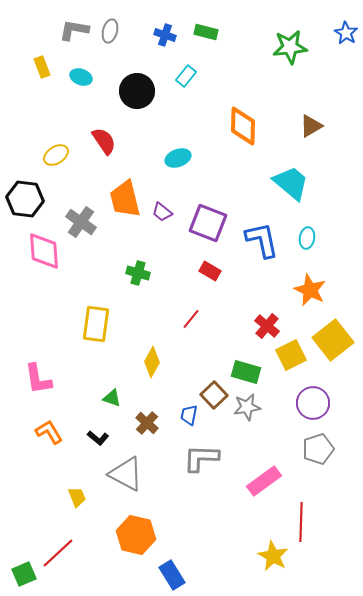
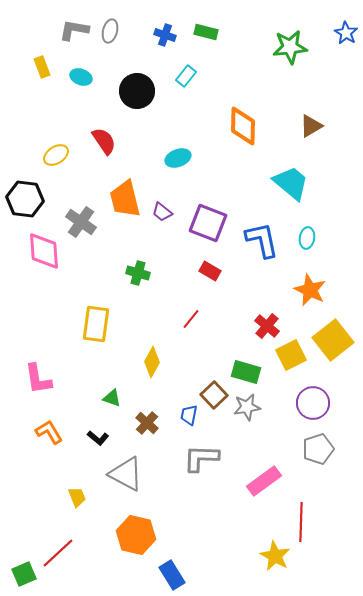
yellow star at (273, 556): moved 2 px right
